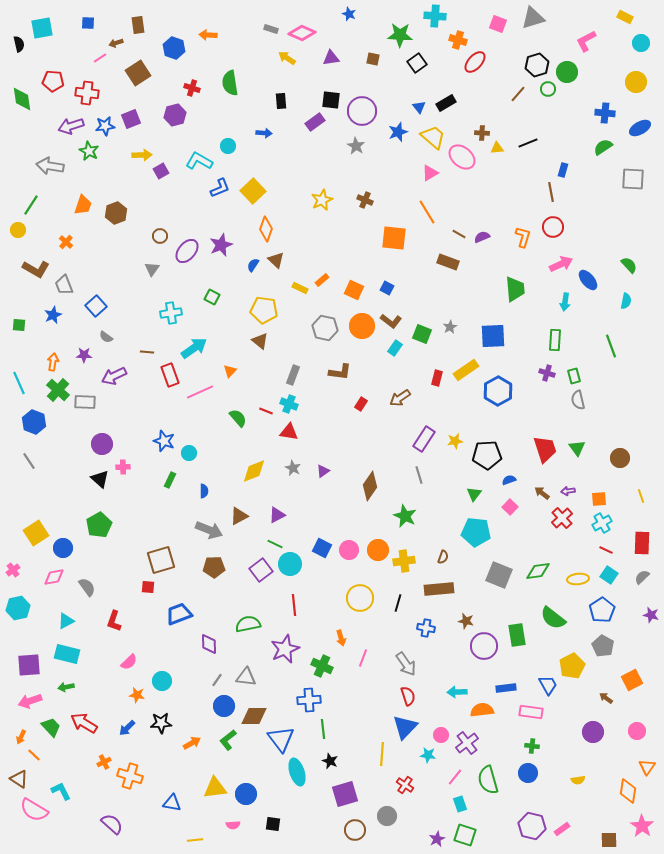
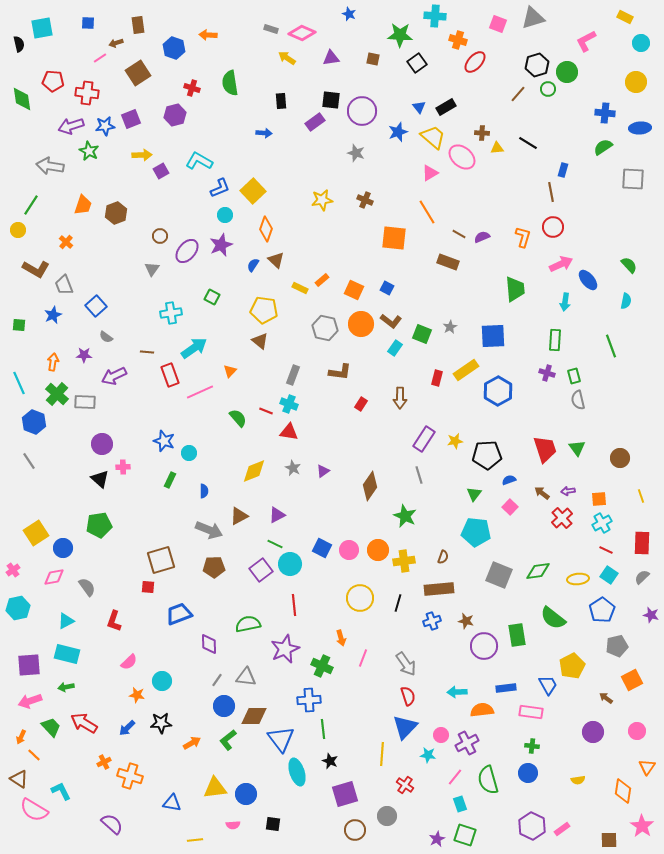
black rectangle at (446, 103): moved 4 px down
blue ellipse at (640, 128): rotated 25 degrees clockwise
black line at (528, 143): rotated 54 degrees clockwise
cyan circle at (228, 146): moved 3 px left, 69 px down
gray star at (356, 146): moved 7 px down; rotated 12 degrees counterclockwise
yellow star at (322, 200): rotated 15 degrees clockwise
orange circle at (362, 326): moved 1 px left, 2 px up
green cross at (58, 390): moved 1 px left, 4 px down
brown arrow at (400, 398): rotated 55 degrees counterclockwise
green pentagon at (99, 525): rotated 20 degrees clockwise
blue cross at (426, 628): moved 6 px right, 7 px up; rotated 30 degrees counterclockwise
gray pentagon at (603, 646): moved 14 px right; rotated 30 degrees clockwise
purple cross at (467, 743): rotated 10 degrees clockwise
orange diamond at (628, 791): moved 5 px left
purple hexagon at (532, 826): rotated 12 degrees clockwise
